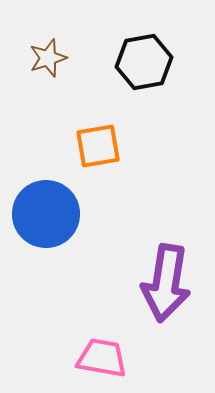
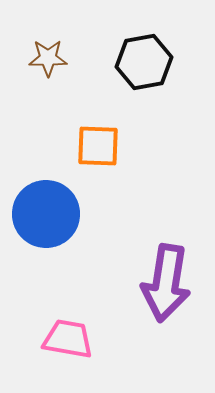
brown star: rotated 18 degrees clockwise
orange square: rotated 12 degrees clockwise
pink trapezoid: moved 34 px left, 19 px up
